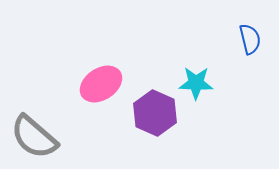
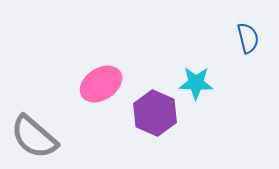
blue semicircle: moved 2 px left, 1 px up
